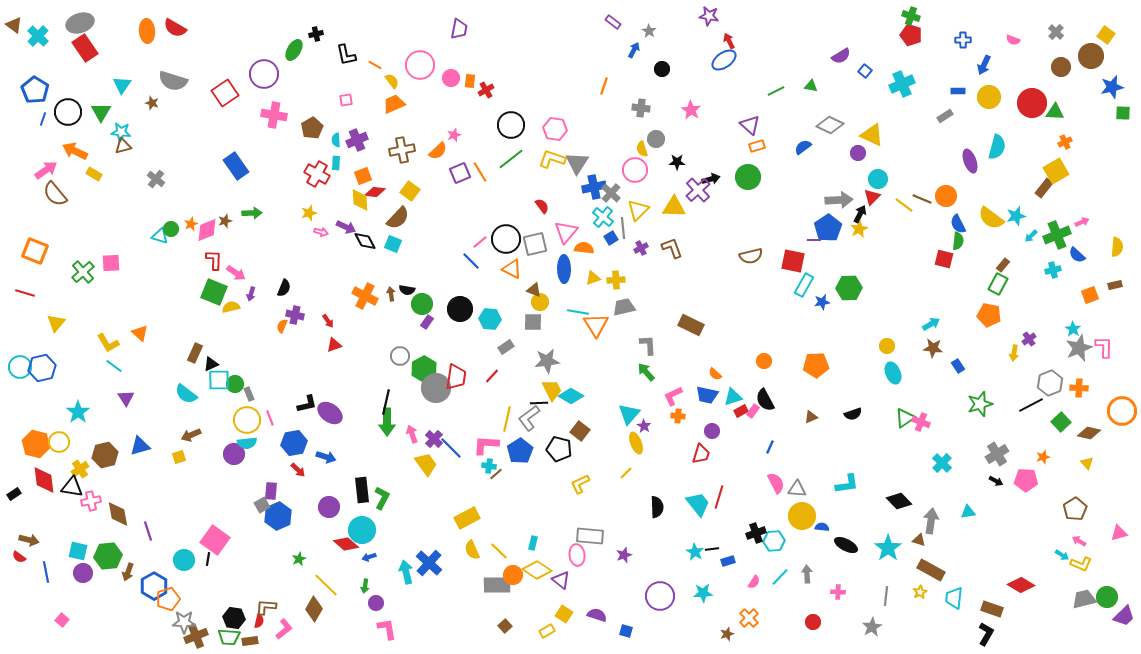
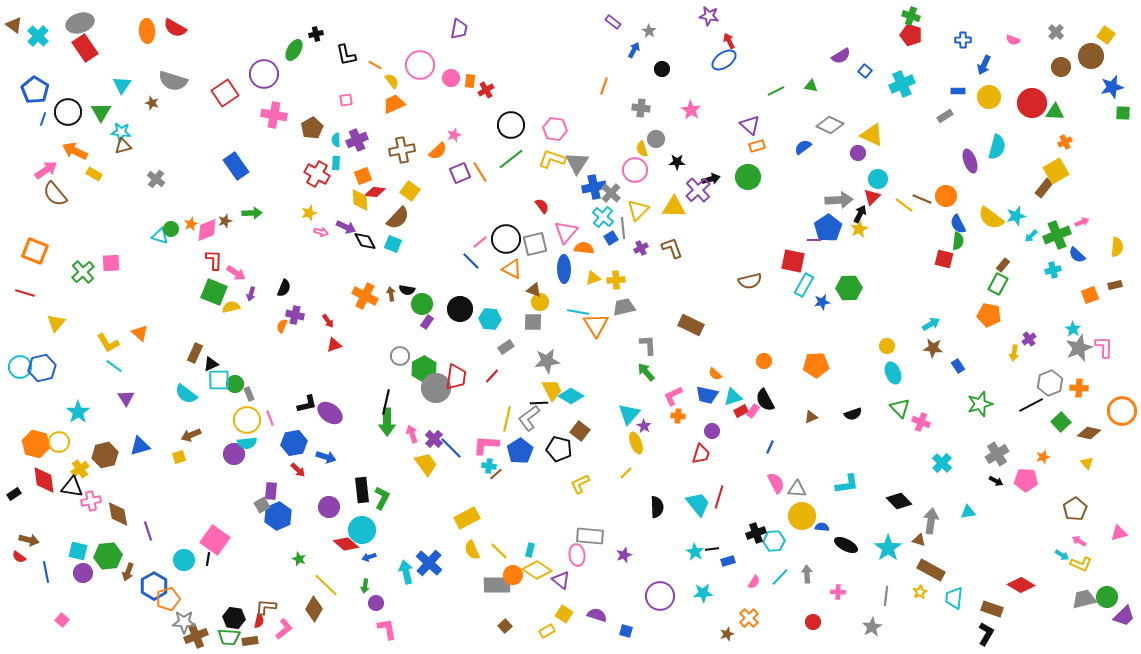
brown semicircle at (751, 256): moved 1 px left, 25 px down
green triangle at (905, 418): moved 5 px left, 10 px up; rotated 40 degrees counterclockwise
cyan rectangle at (533, 543): moved 3 px left, 7 px down
green star at (299, 559): rotated 24 degrees counterclockwise
